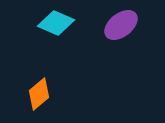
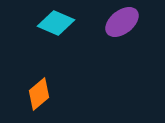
purple ellipse: moved 1 px right, 3 px up
